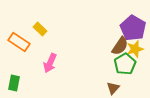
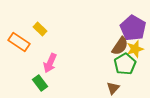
green rectangle: moved 26 px right; rotated 49 degrees counterclockwise
